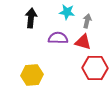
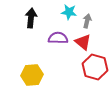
cyan star: moved 2 px right
red triangle: rotated 24 degrees clockwise
red hexagon: moved 1 px up; rotated 15 degrees clockwise
